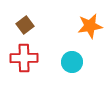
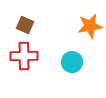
brown square: rotated 30 degrees counterclockwise
red cross: moved 2 px up
